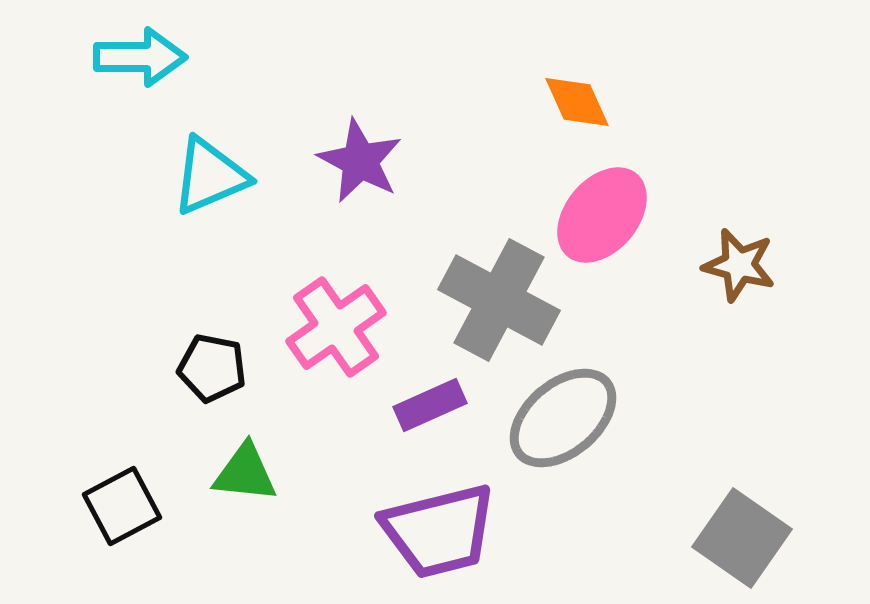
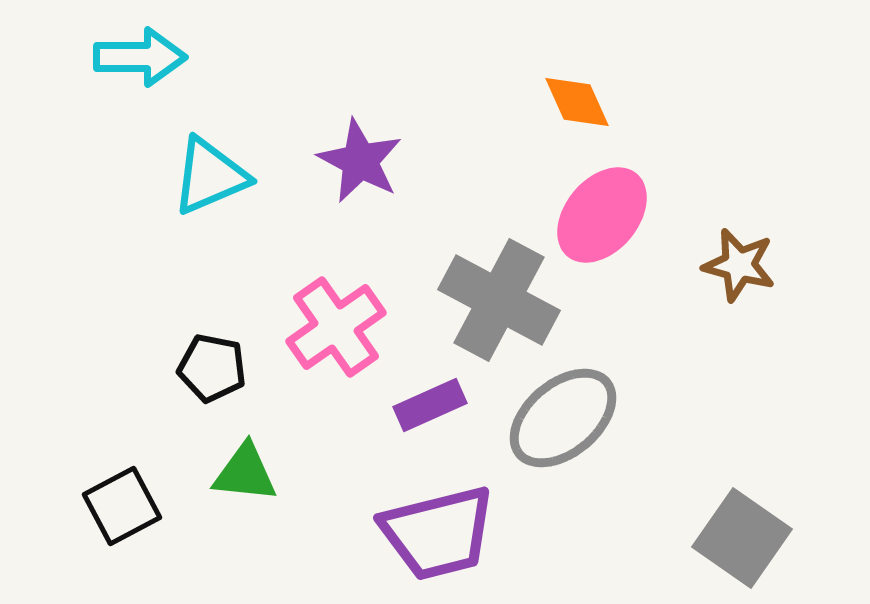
purple trapezoid: moved 1 px left, 2 px down
